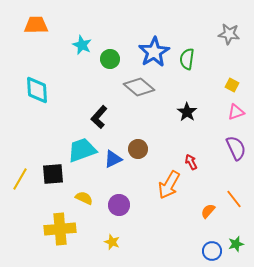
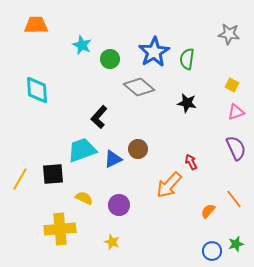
black star: moved 9 px up; rotated 24 degrees counterclockwise
orange arrow: rotated 12 degrees clockwise
